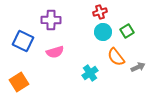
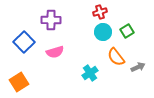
blue square: moved 1 px right, 1 px down; rotated 20 degrees clockwise
